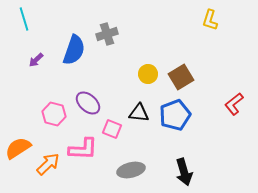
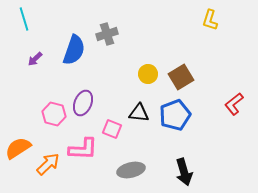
purple arrow: moved 1 px left, 1 px up
purple ellipse: moved 5 px left; rotated 70 degrees clockwise
